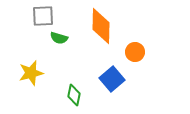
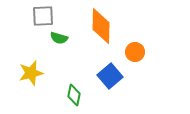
blue square: moved 2 px left, 3 px up
